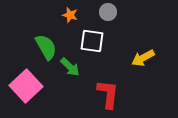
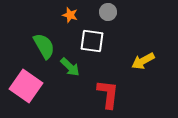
green semicircle: moved 2 px left, 1 px up
yellow arrow: moved 3 px down
pink square: rotated 12 degrees counterclockwise
